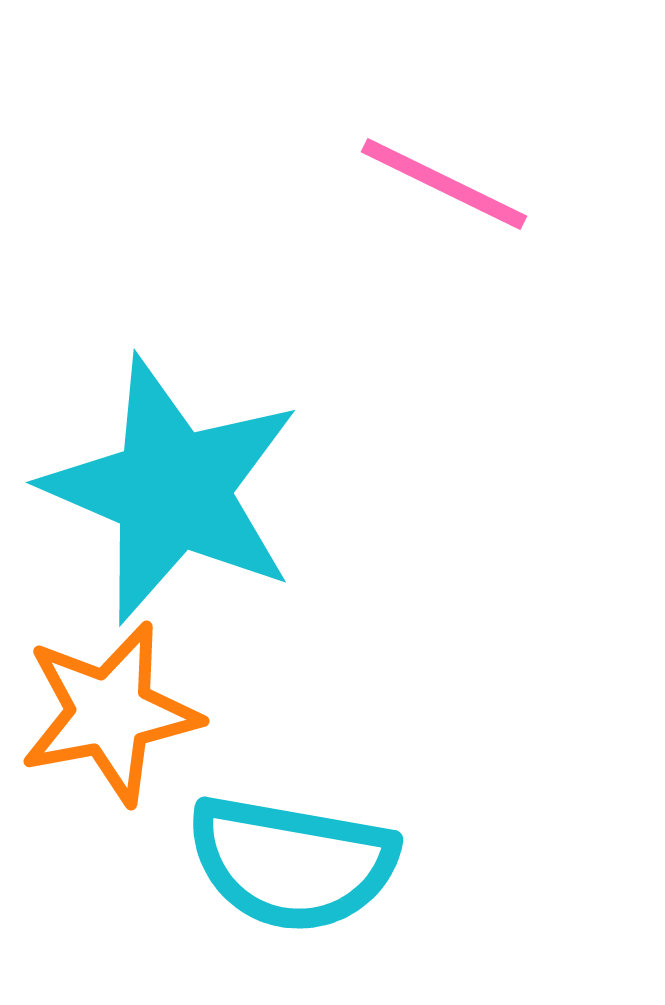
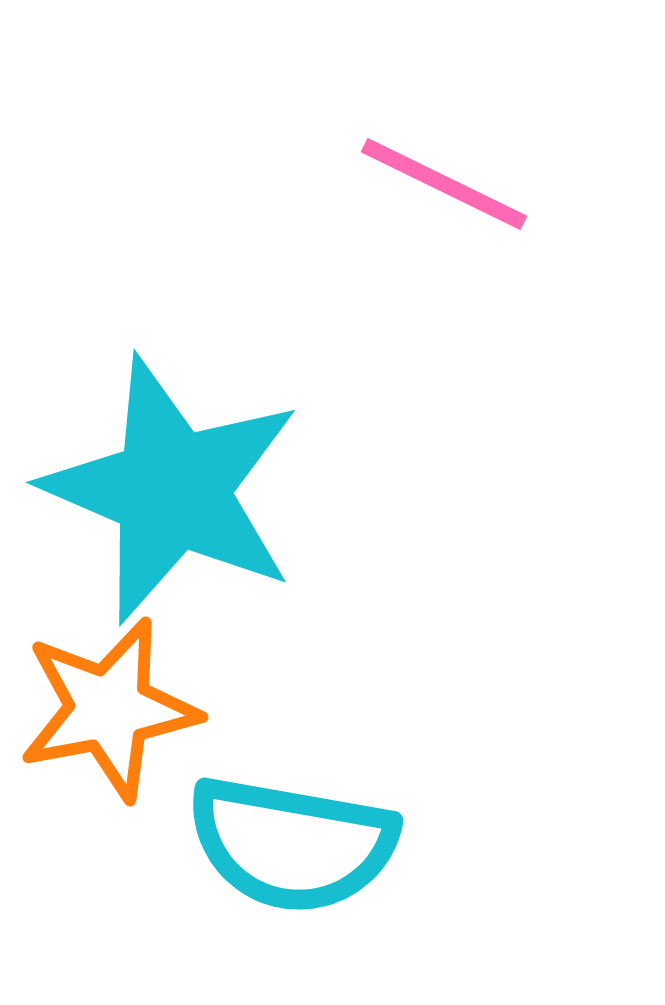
orange star: moved 1 px left, 4 px up
cyan semicircle: moved 19 px up
